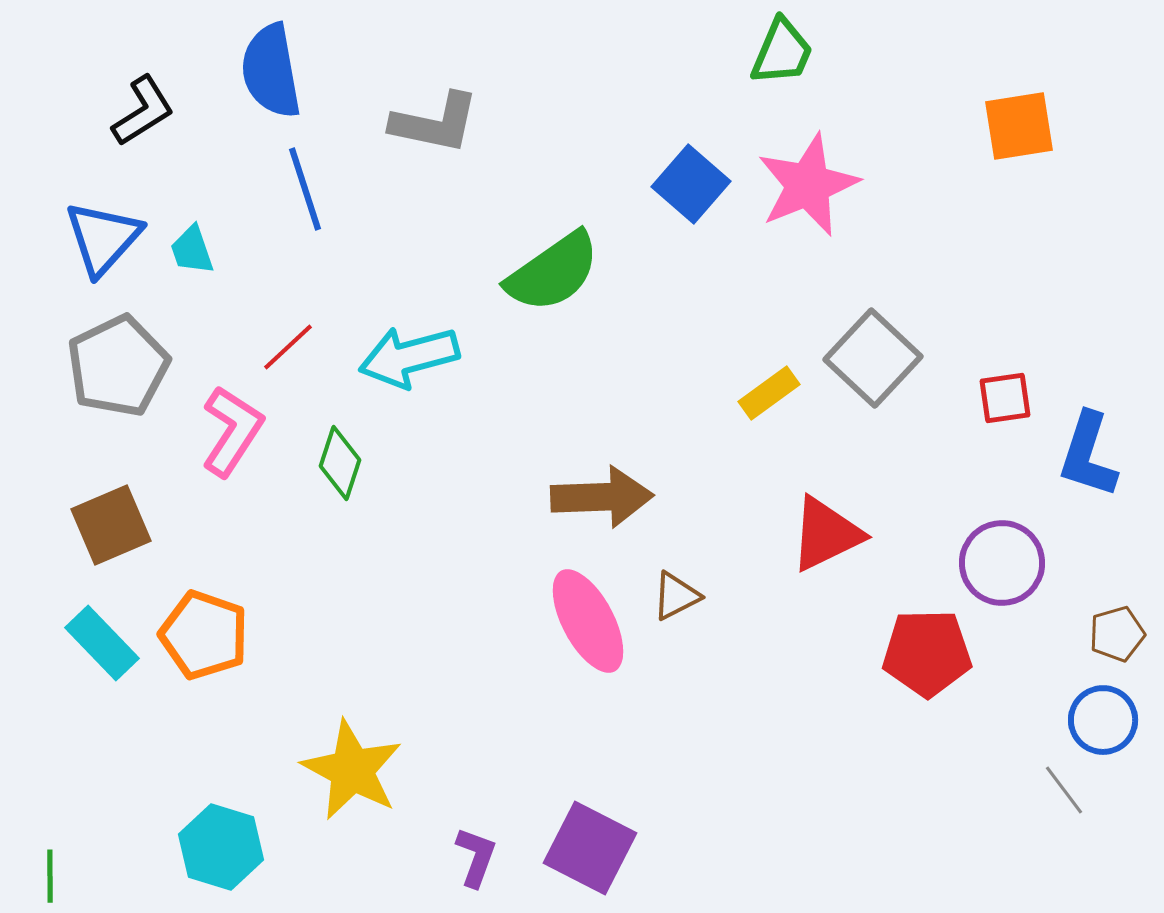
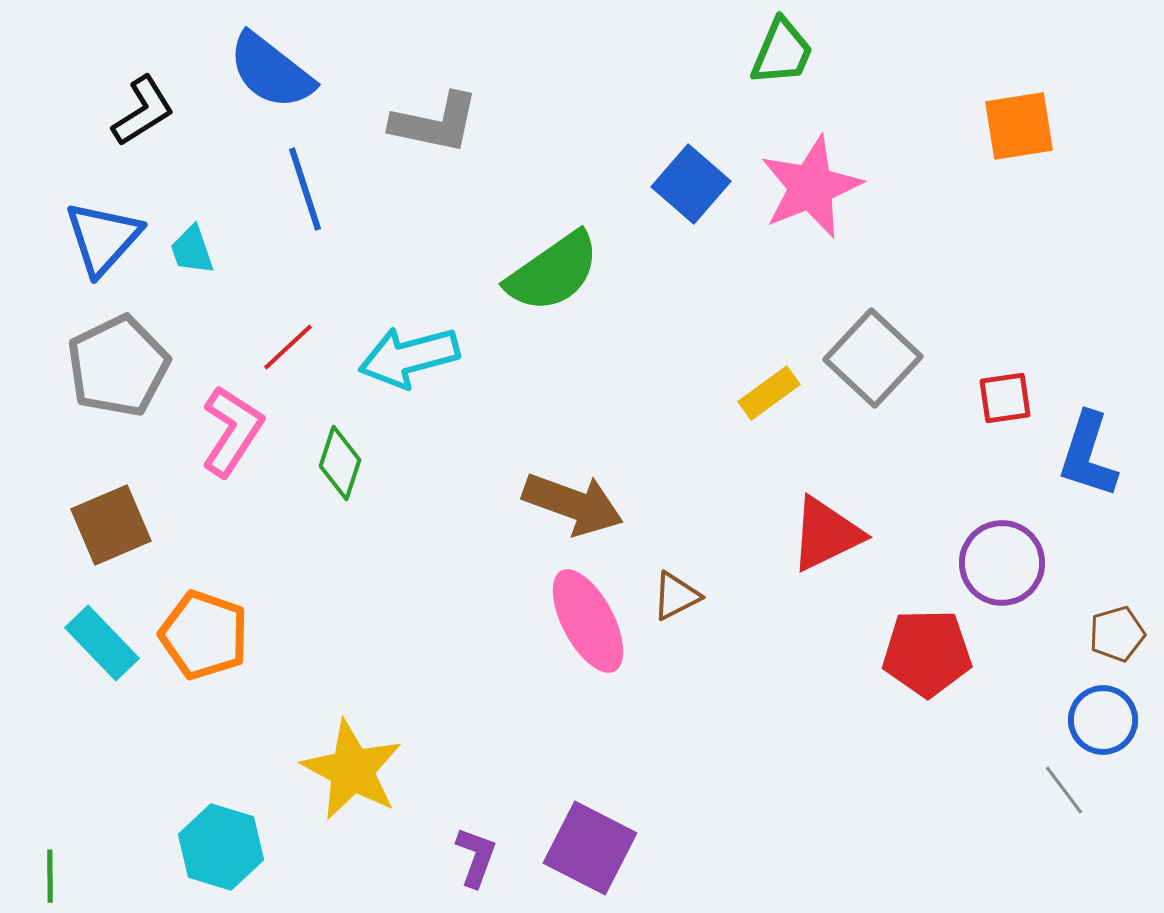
blue semicircle: rotated 42 degrees counterclockwise
pink star: moved 3 px right, 2 px down
brown arrow: moved 29 px left, 7 px down; rotated 22 degrees clockwise
